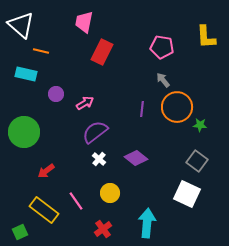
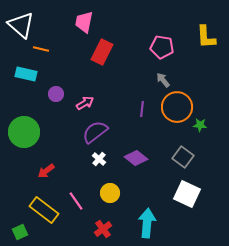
orange line: moved 2 px up
gray square: moved 14 px left, 4 px up
